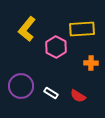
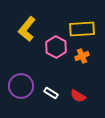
orange cross: moved 9 px left, 7 px up; rotated 24 degrees counterclockwise
